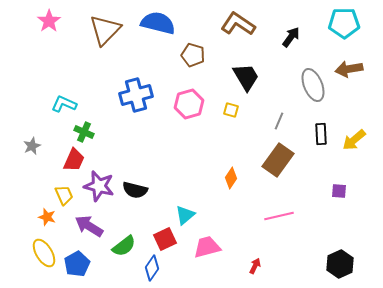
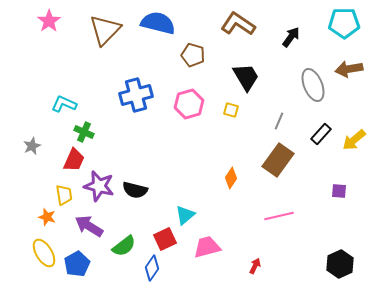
black rectangle: rotated 45 degrees clockwise
yellow trapezoid: rotated 15 degrees clockwise
